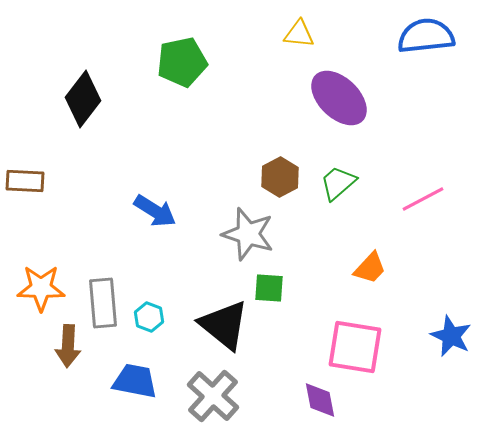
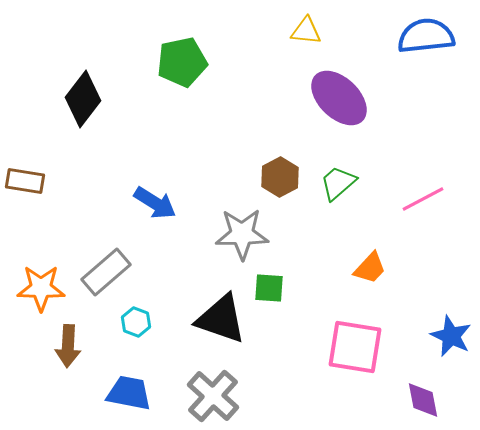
yellow triangle: moved 7 px right, 3 px up
brown rectangle: rotated 6 degrees clockwise
blue arrow: moved 8 px up
gray star: moved 6 px left; rotated 18 degrees counterclockwise
gray rectangle: moved 3 px right, 31 px up; rotated 54 degrees clockwise
cyan hexagon: moved 13 px left, 5 px down
black triangle: moved 3 px left, 6 px up; rotated 20 degrees counterclockwise
blue trapezoid: moved 6 px left, 12 px down
purple diamond: moved 103 px right
